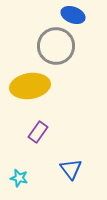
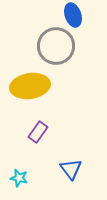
blue ellipse: rotated 50 degrees clockwise
